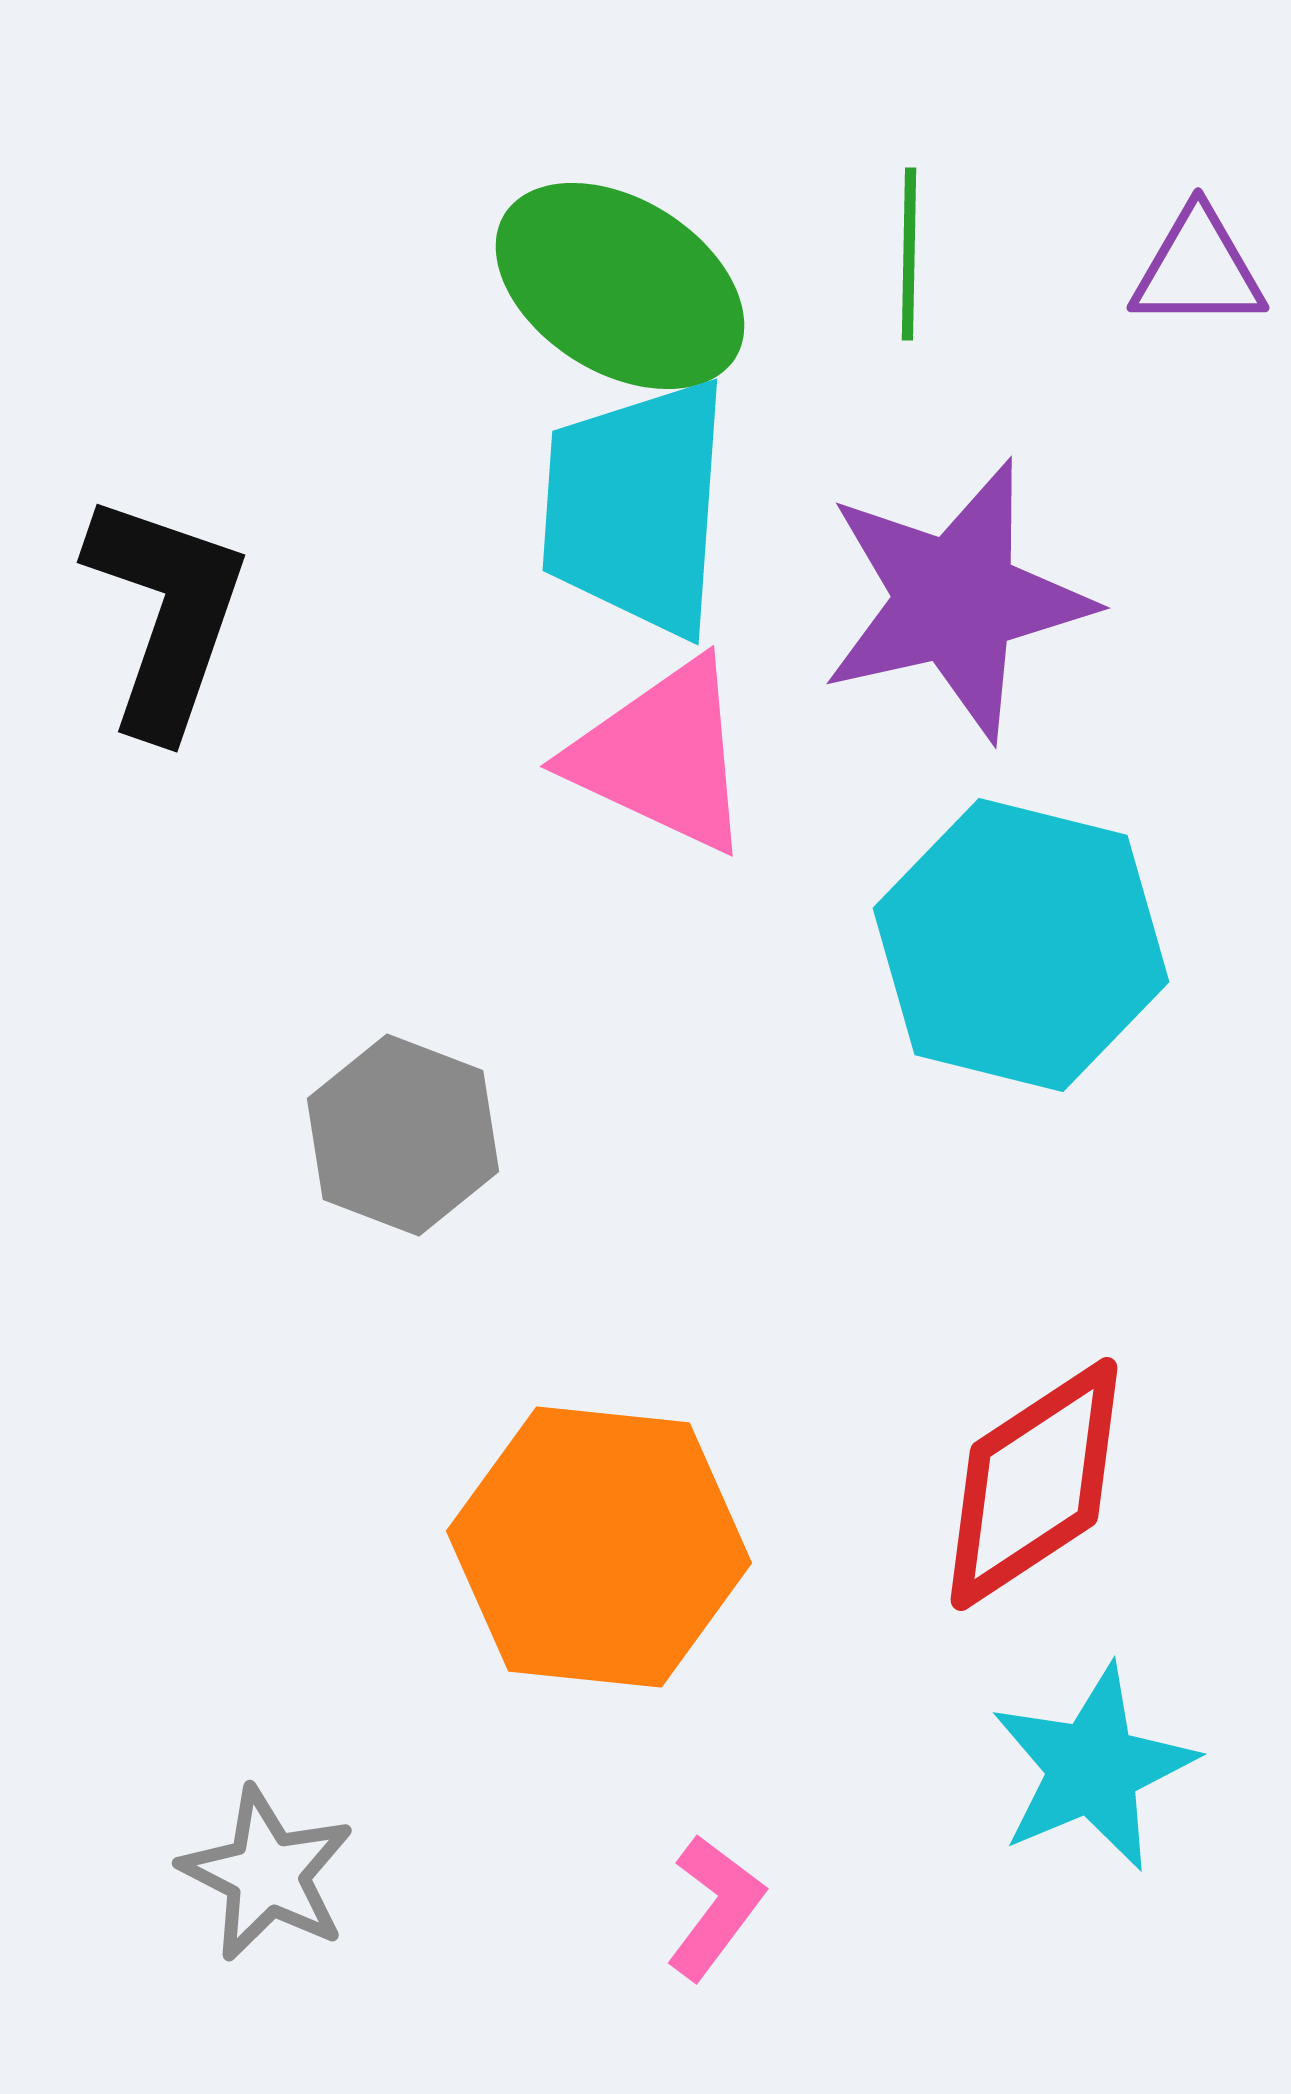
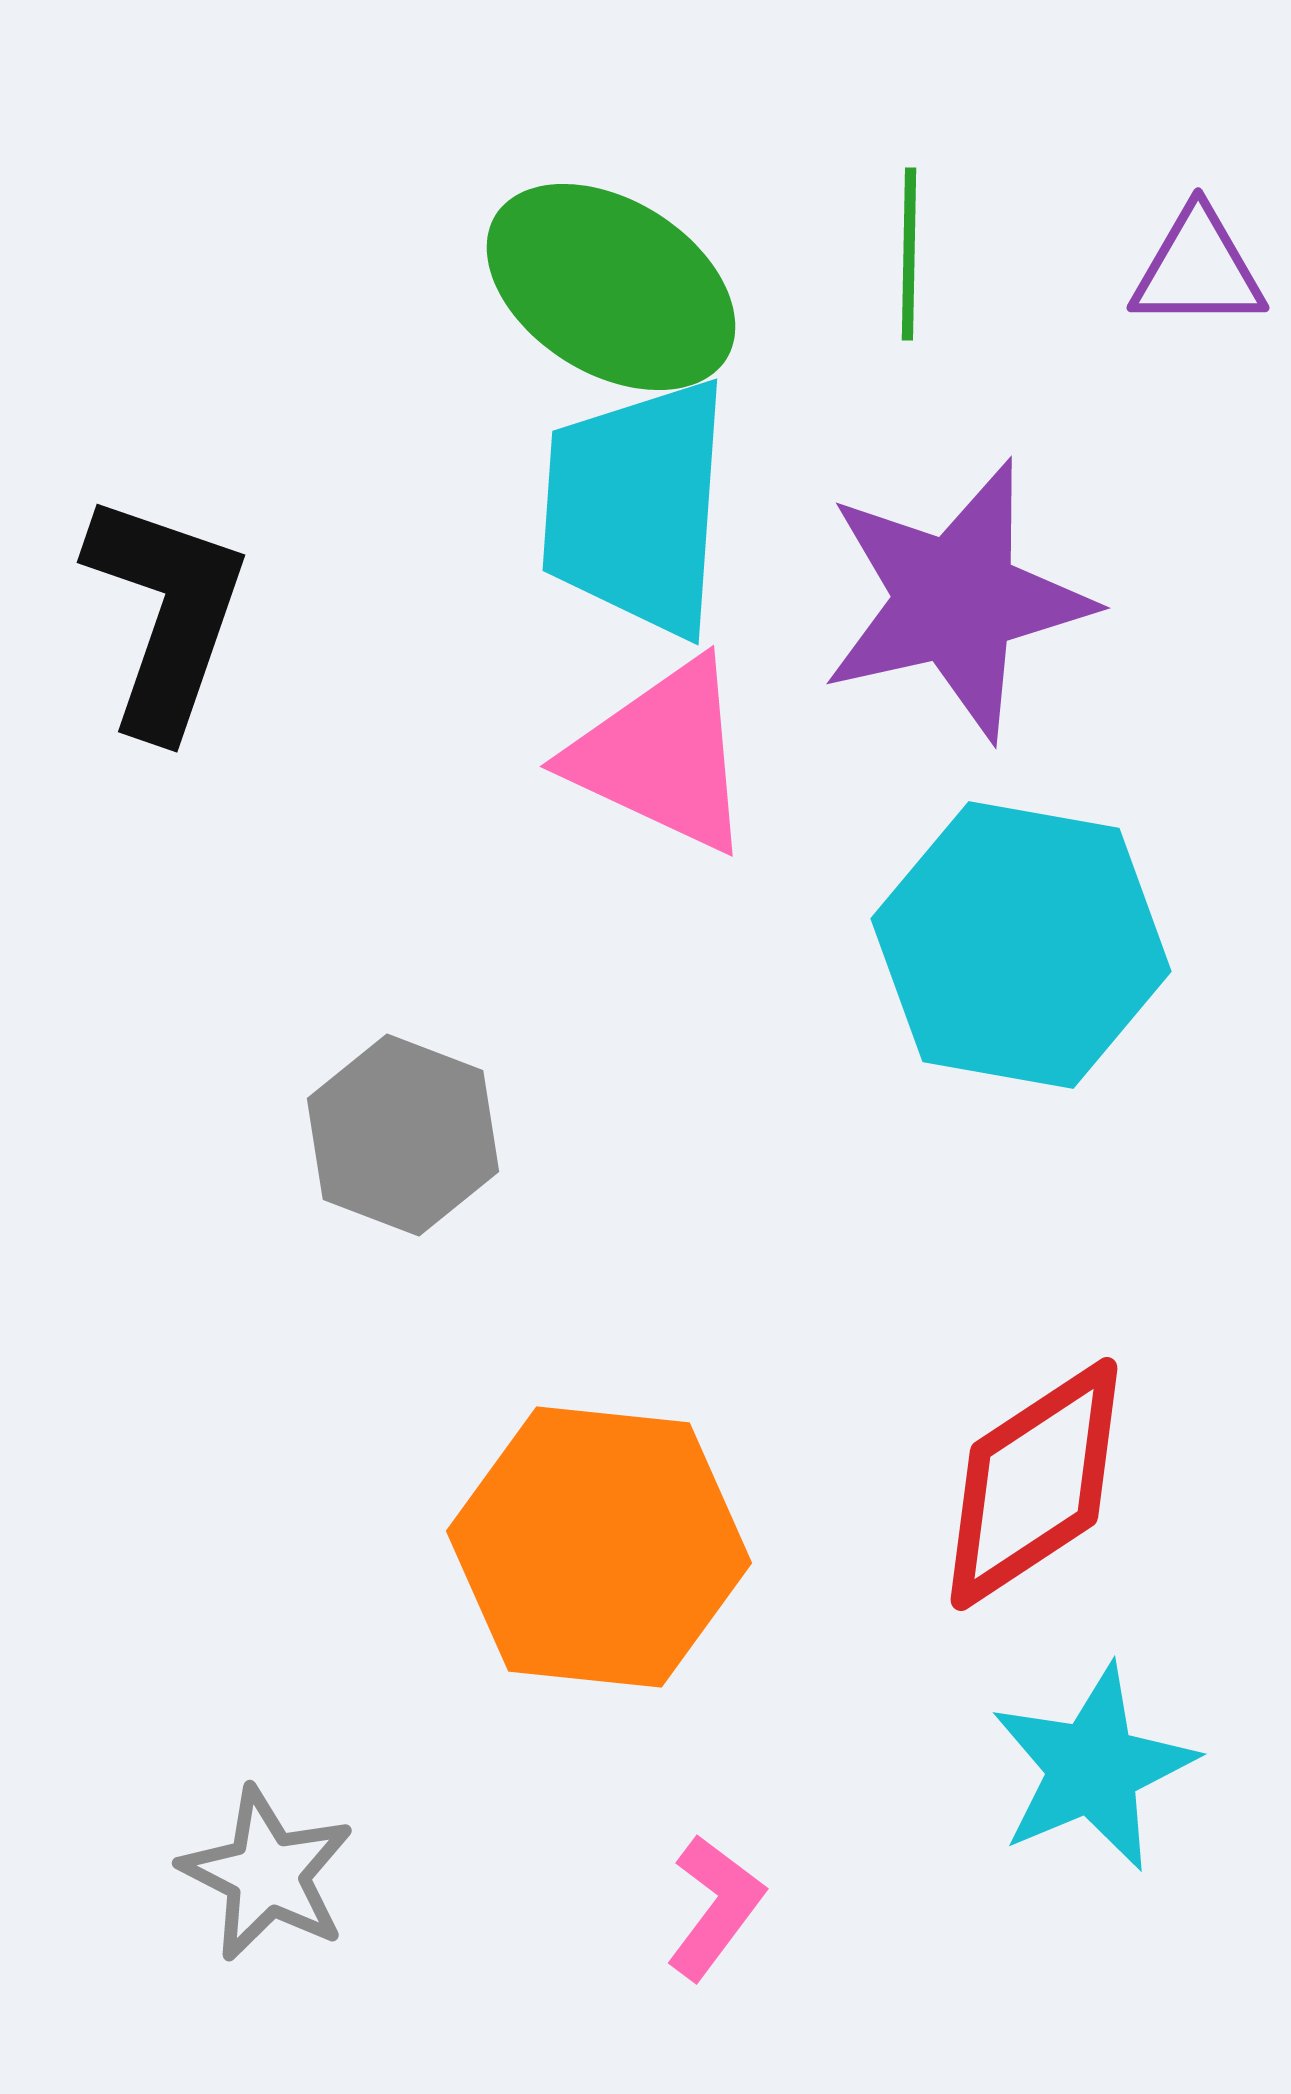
green ellipse: moved 9 px left, 1 px down
cyan hexagon: rotated 4 degrees counterclockwise
